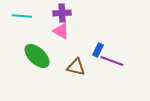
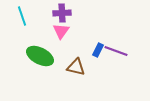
cyan line: rotated 66 degrees clockwise
pink triangle: rotated 36 degrees clockwise
green ellipse: moved 3 px right; rotated 16 degrees counterclockwise
purple line: moved 4 px right, 10 px up
